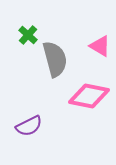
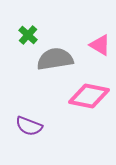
pink triangle: moved 1 px up
gray semicircle: rotated 84 degrees counterclockwise
purple semicircle: rotated 48 degrees clockwise
